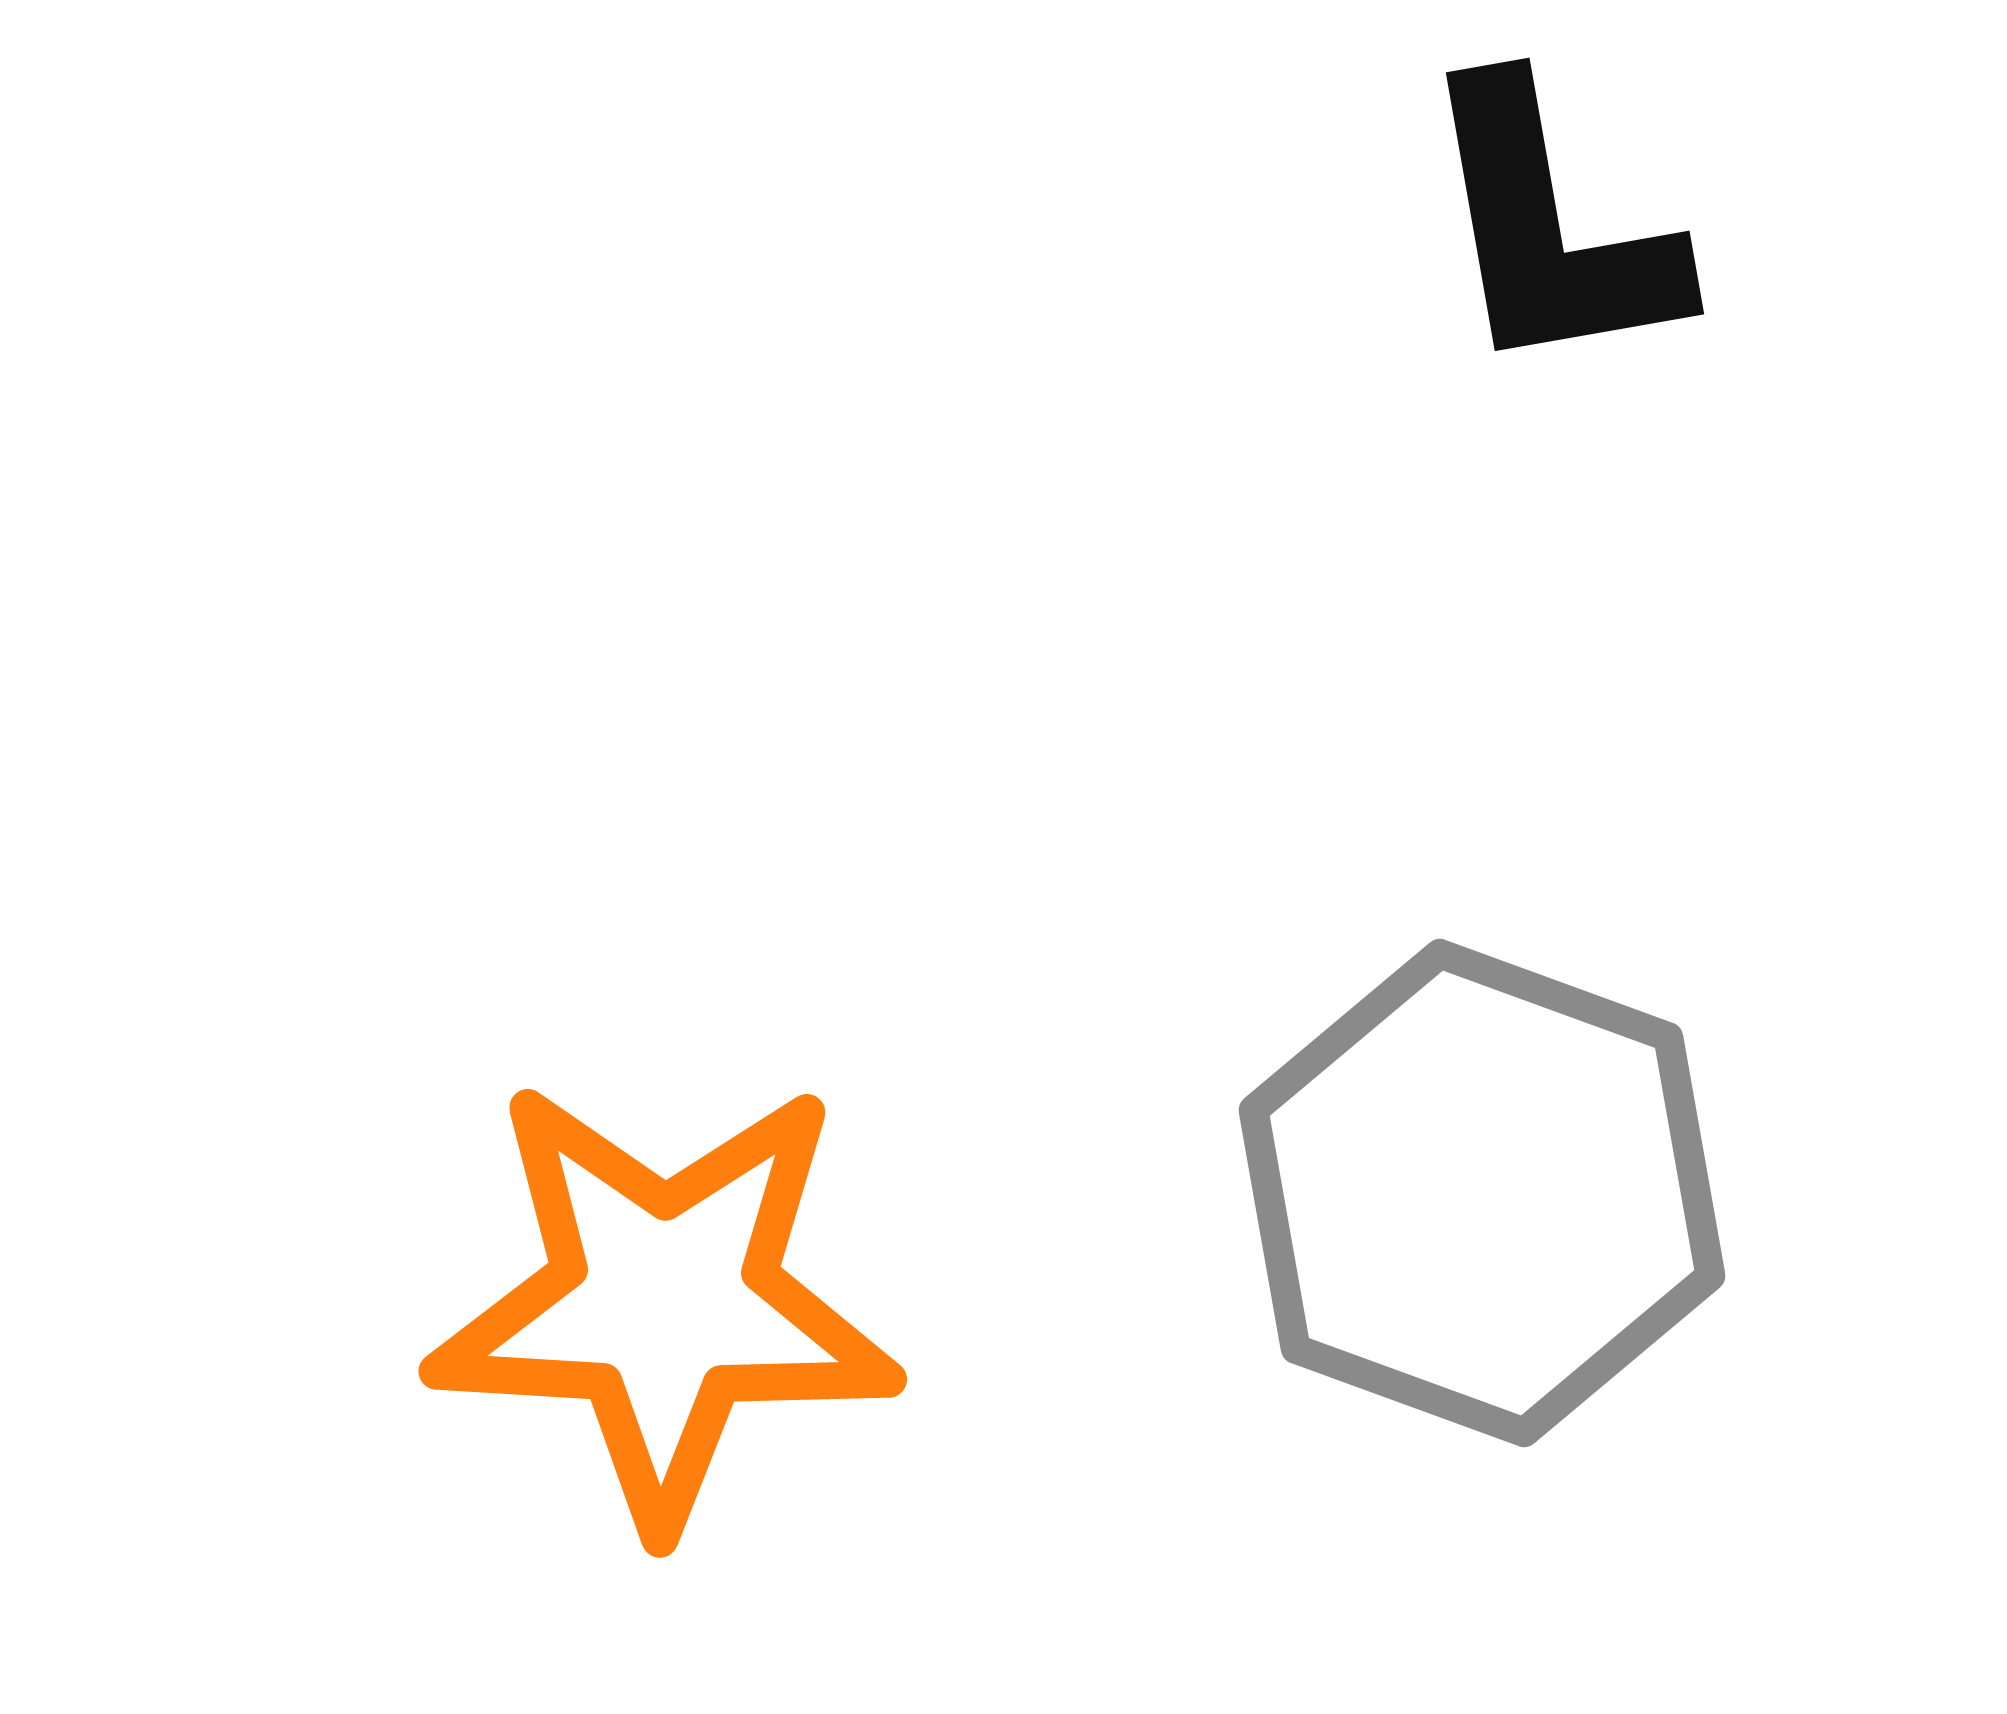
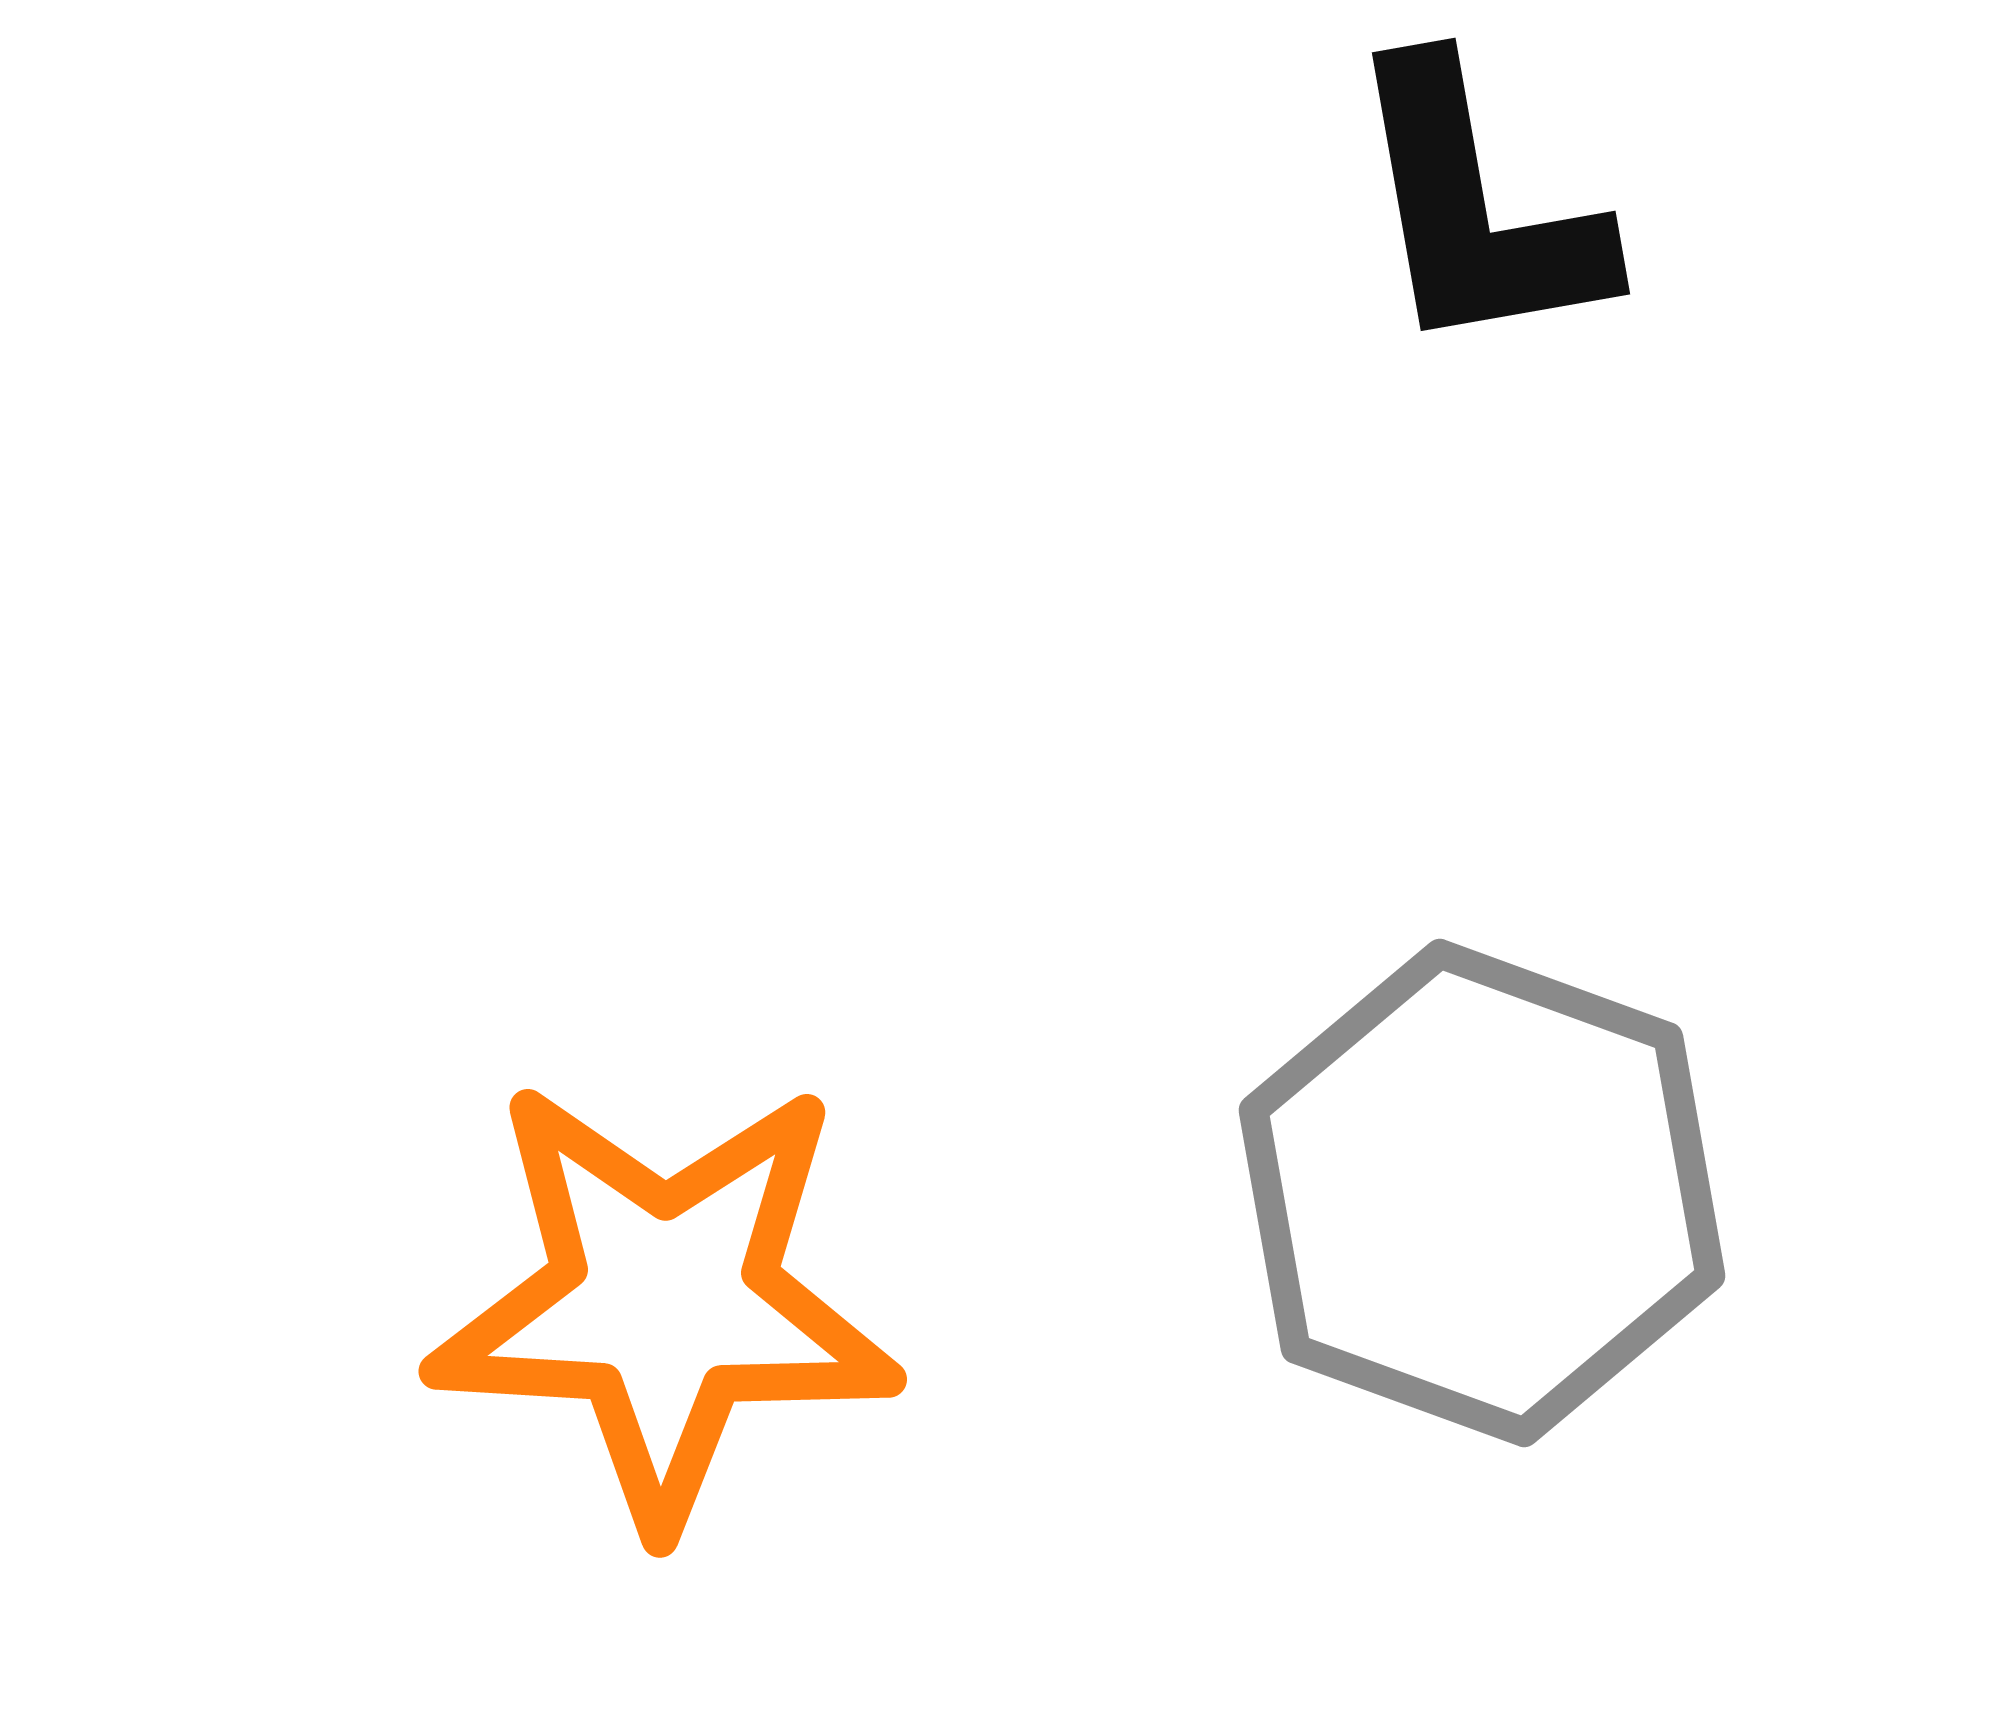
black L-shape: moved 74 px left, 20 px up
